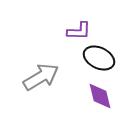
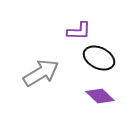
gray arrow: moved 4 px up
purple diamond: rotated 32 degrees counterclockwise
